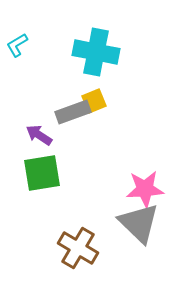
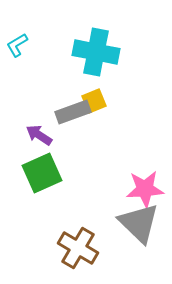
green square: rotated 15 degrees counterclockwise
